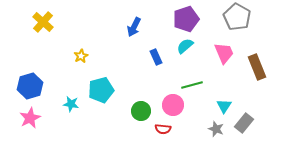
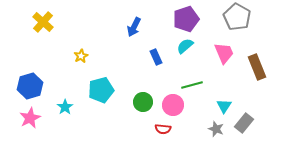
cyan star: moved 6 px left, 3 px down; rotated 28 degrees clockwise
green circle: moved 2 px right, 9 px up
